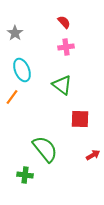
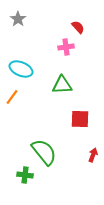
red semicircle: moved 14 px right, 5 px down
gray star: moved 3 px right, 14 px up
cyan ellipse: moved 1 px left, 1 px up; rotated 45 degrees counterclockwise
green triangle: rotated 40 degrees counterclockwise
green semicircle: moved 1 px left, 3 px down
red arrow: rotated 40 degrees counterclockwise
